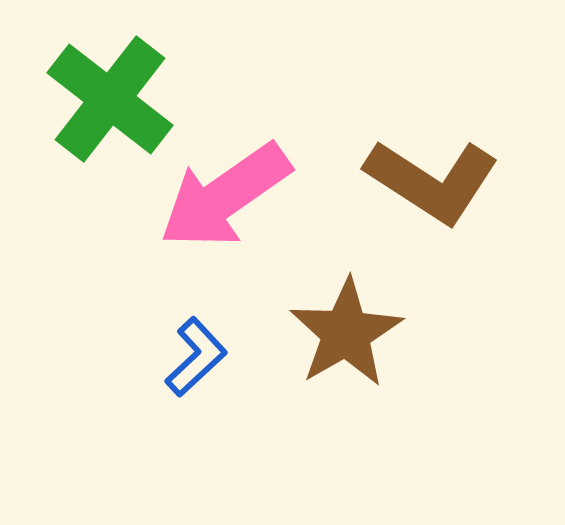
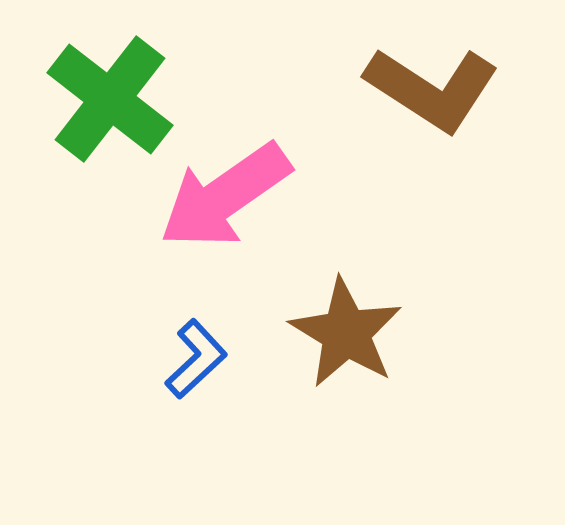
brown L-shape: moved 92 px up
brown star: rotated 11 degrees counterclockwise
blue L-shape: moved 2 px down
